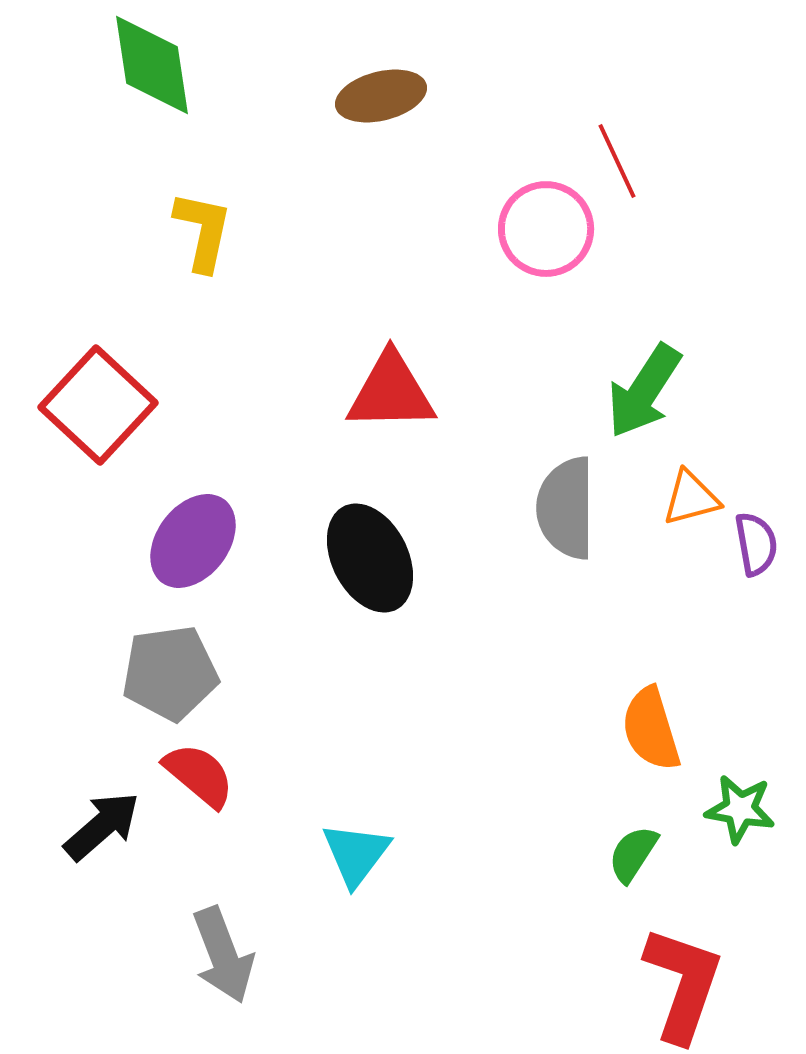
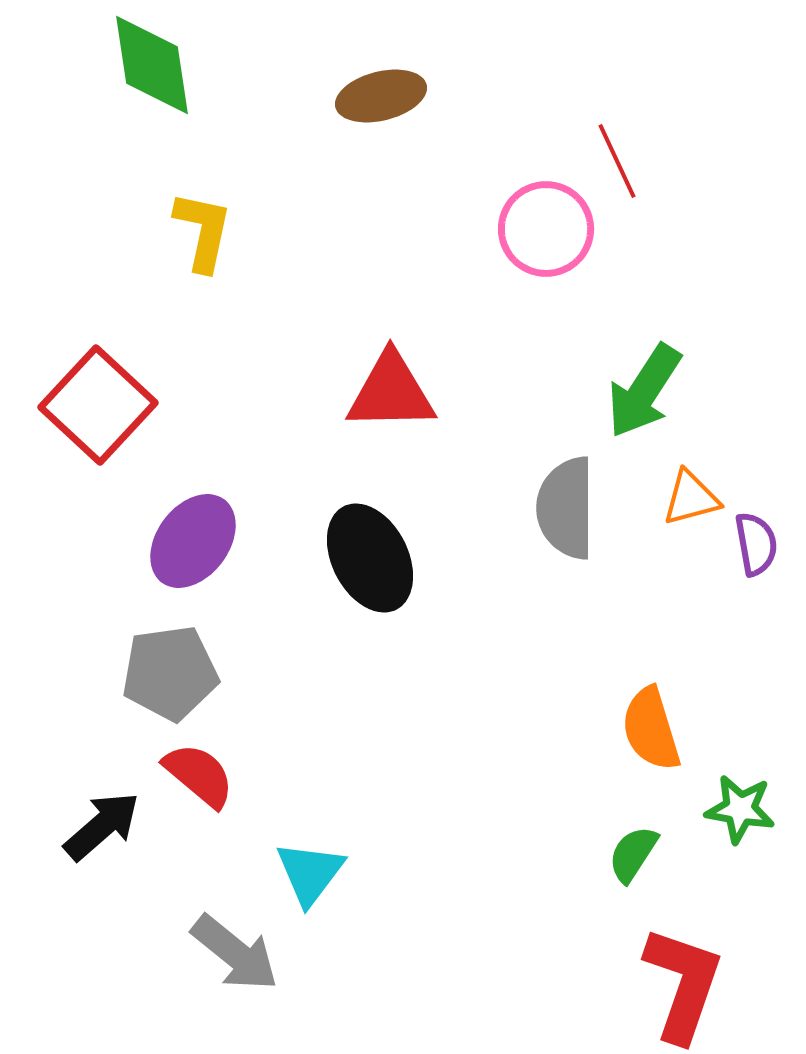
cyan triangle: moved 46 px left, 19 px down
gray arrow: moved 12 px right, 2 px up; rotated 30 degrees counterclockwise
